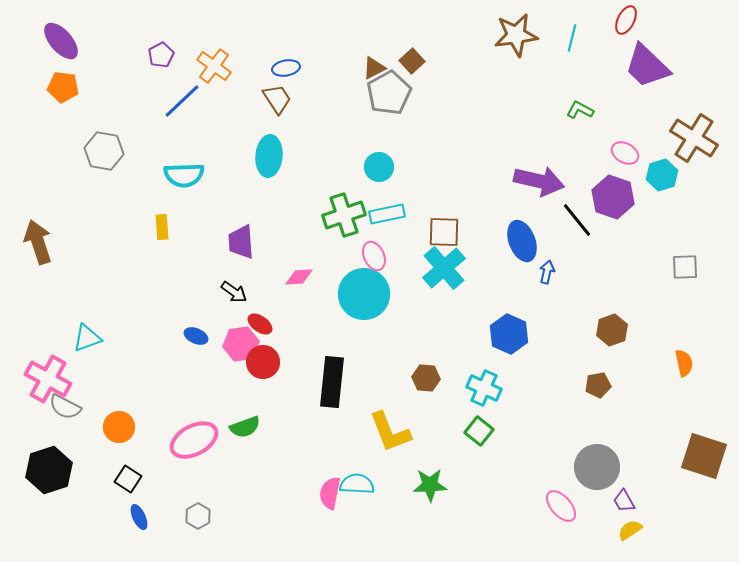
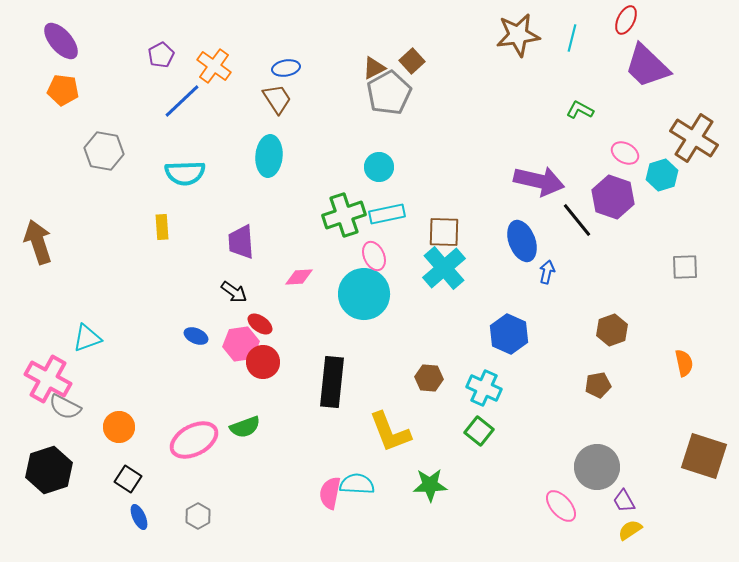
brown star at (516, 35): moved 2 px right
orange pentagon at (63, 87): moved 3 px down
cyan semicircle at (184, 175): moved 1 px right, 2 px up
brown hexagon at (426, 378): moved 3 px right
